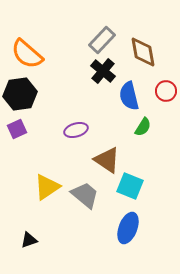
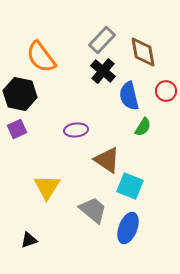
orange semicircle: moved 14 px right, 3 px down; rotated 12 degrees clockwise
black hexagon: rotated 20 degrees clockwise
purple ellipse: rotated 10 degrees clockwise
yellow triangle: rotated 24 degrees counterclockwise
gray trapezoid: moved 8 px right, 15 px down
